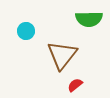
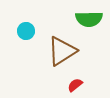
brown triangle: moved 4 px up; rotated 20 degrees clockwise
